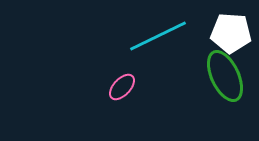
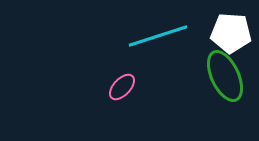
cyan line: rotated 8 degrees clockwise
